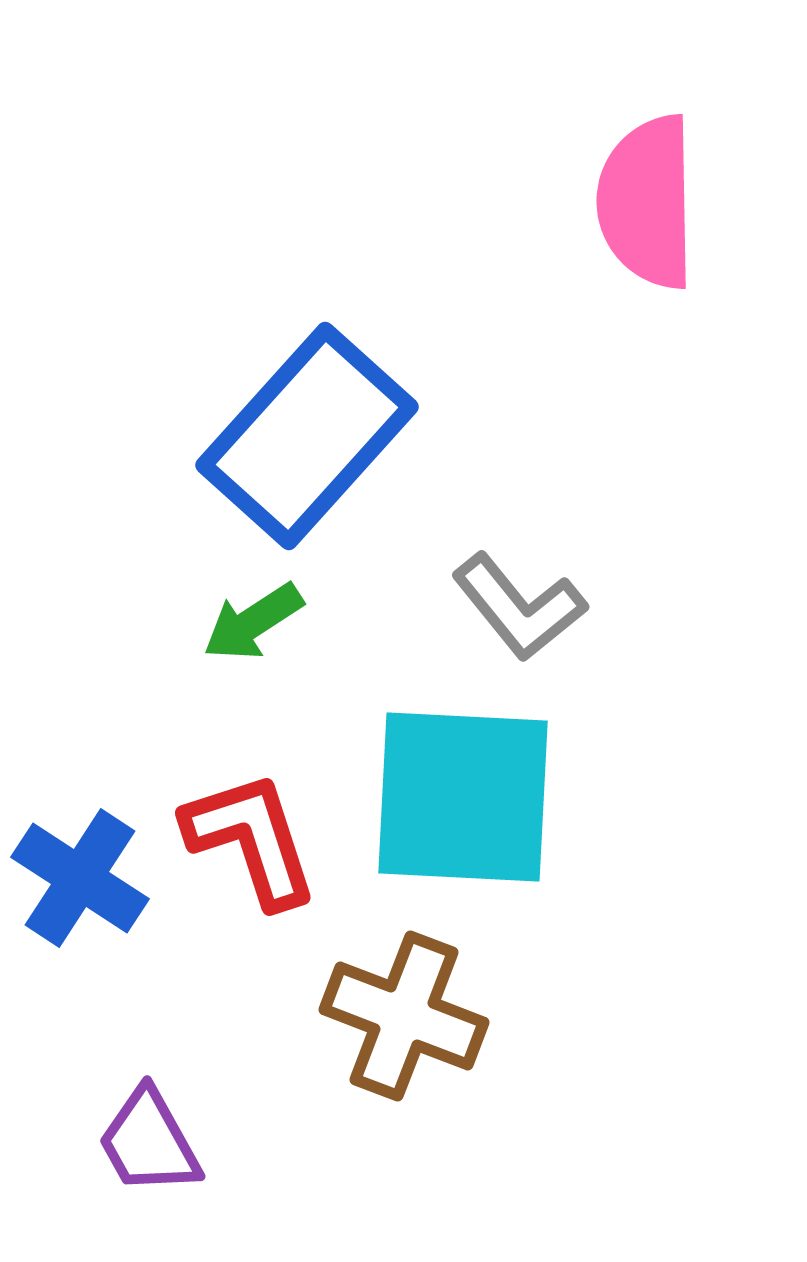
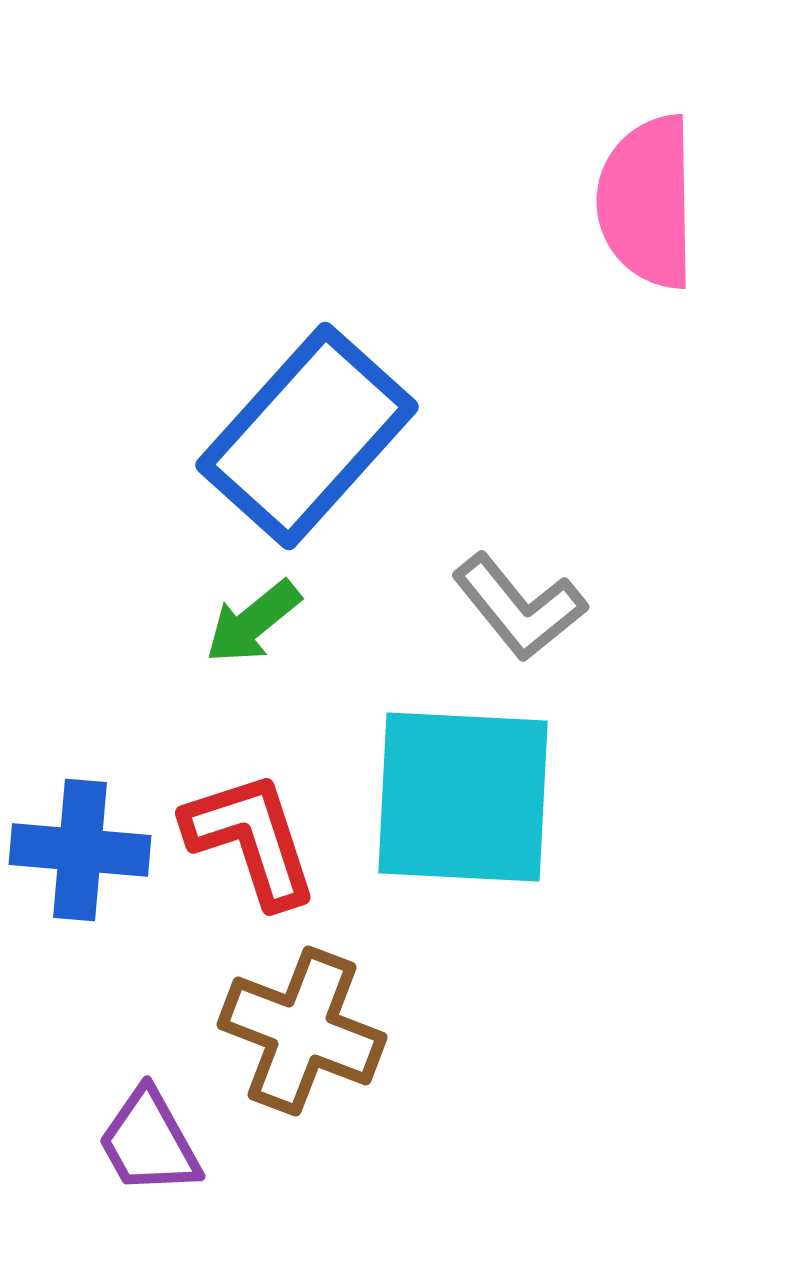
green arrow: rotated 6 degrees counterclockwise
blue cross: moved 28 px up; rotated 28 degrees counterclockwise
brown cross: moved 102 px left, 15 px down
